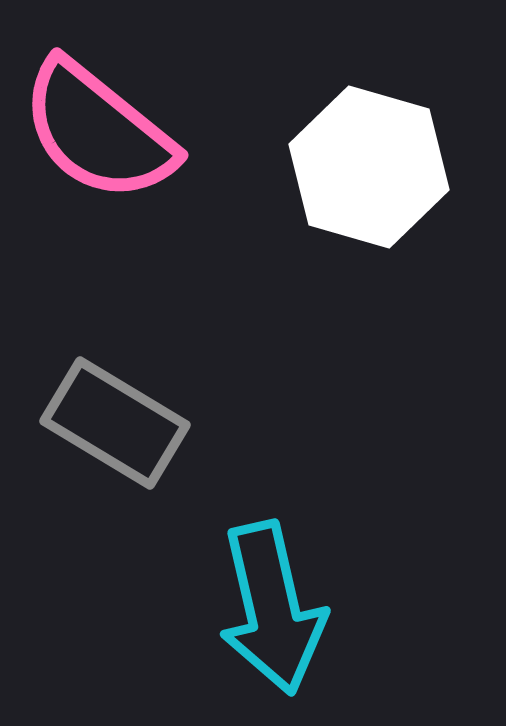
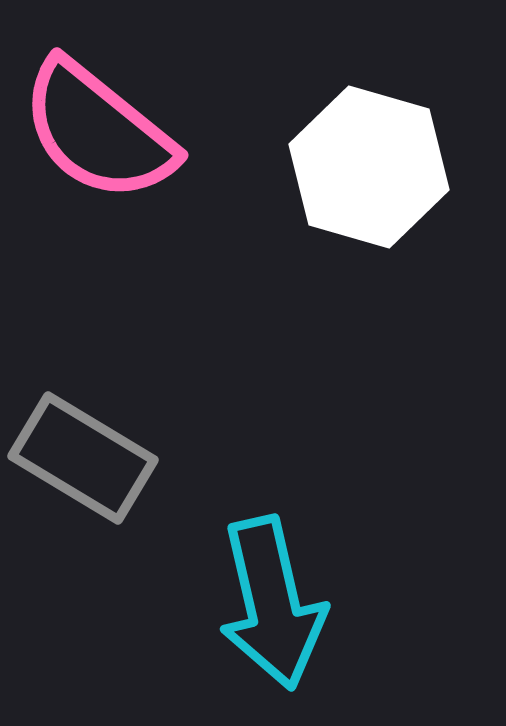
gray rectangle: moved 32 px left, 35 px down
cyan arrow: moved 5 px up
